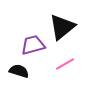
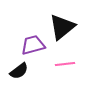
pink line: rotated 24 degrees clockwise
black semicircle: rotated 126 degrees clockwise
